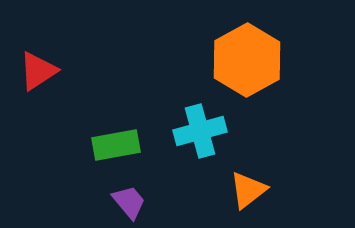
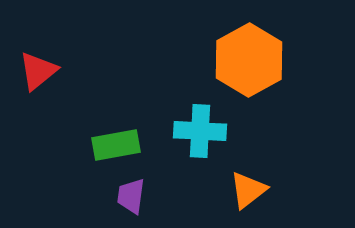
orange hexagon: moved 2 px right
red triangle: rotated 6 degrees counterclockwise
cyan cross: rotated 18 degrees clockwise
purple trapezoid: moved 2 px right, 6 px up; rotated 132 degrees counterclockwise
